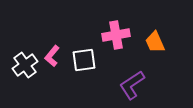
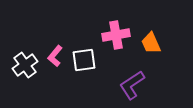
orange trapezoid: moved 4 px left, 1 px down
pink L-shape: moved 3 px right
